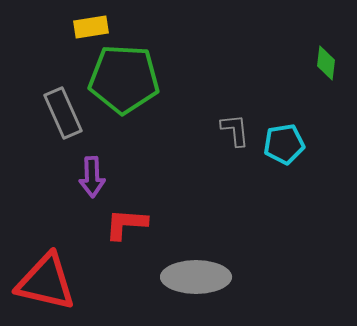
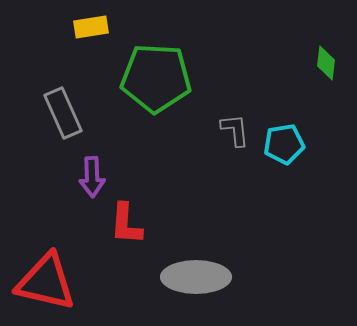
green pentagon: moved 32 px right, 1 px up
red L-shape: rotated 90 degrees counterclockwise
